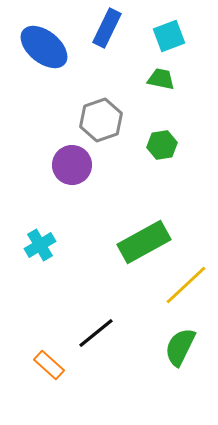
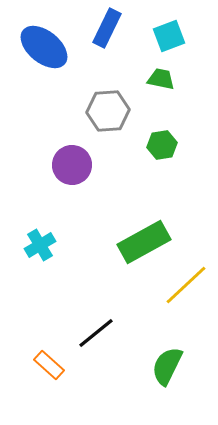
gray hexagon: moved 7 px right, 9 px up; rotated 15 degrees clockwise
green semicircle: moved 13 px left, 19 px down
